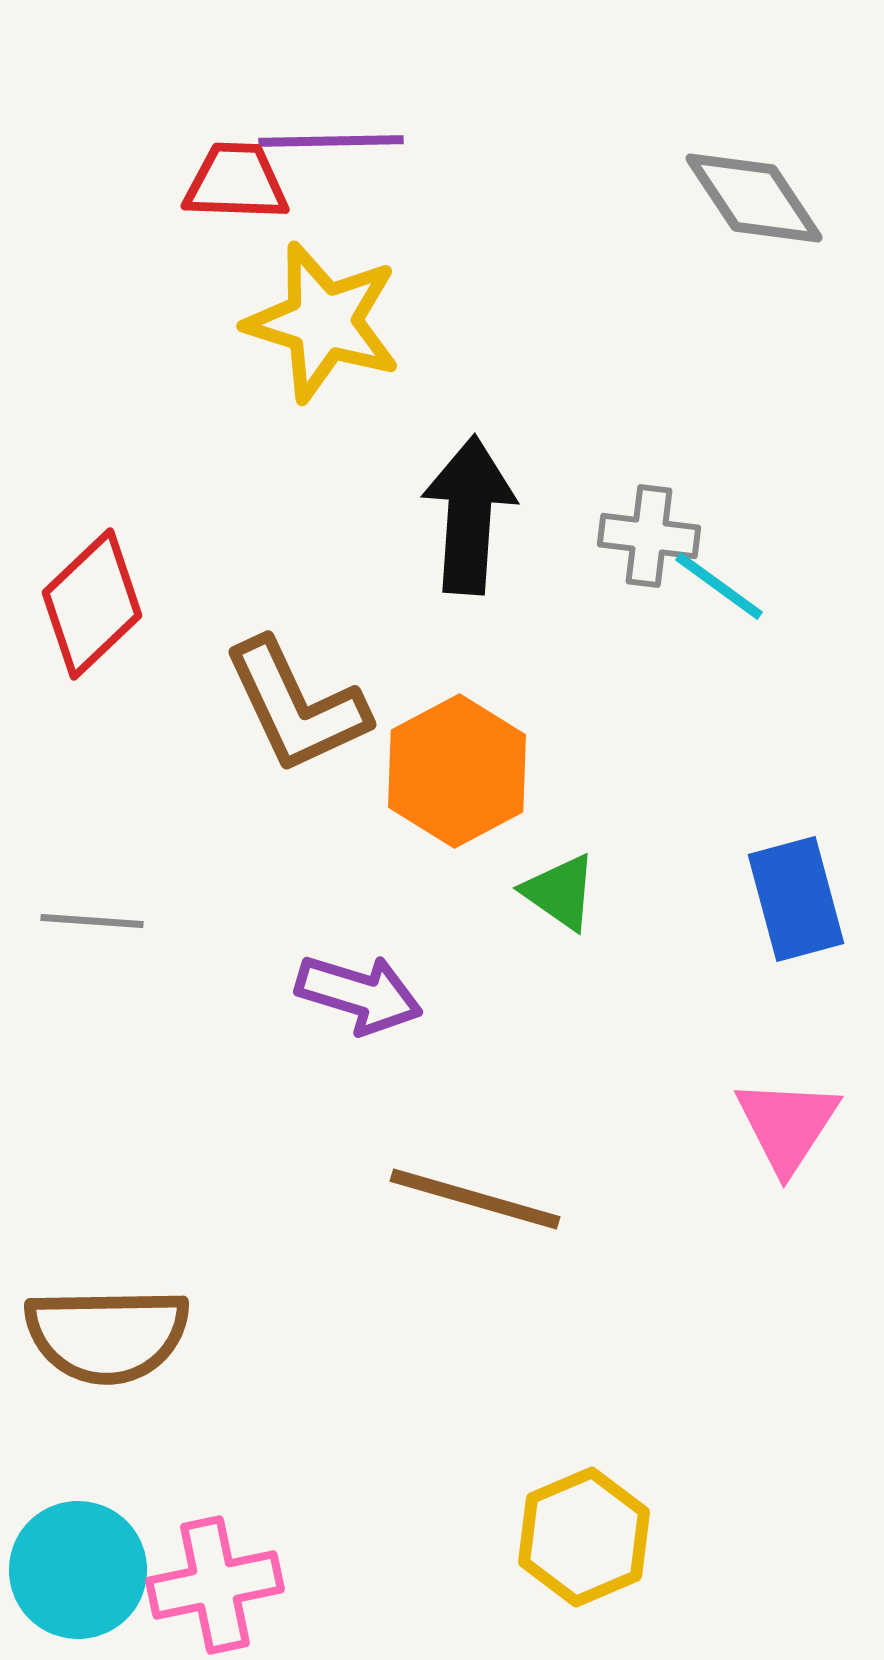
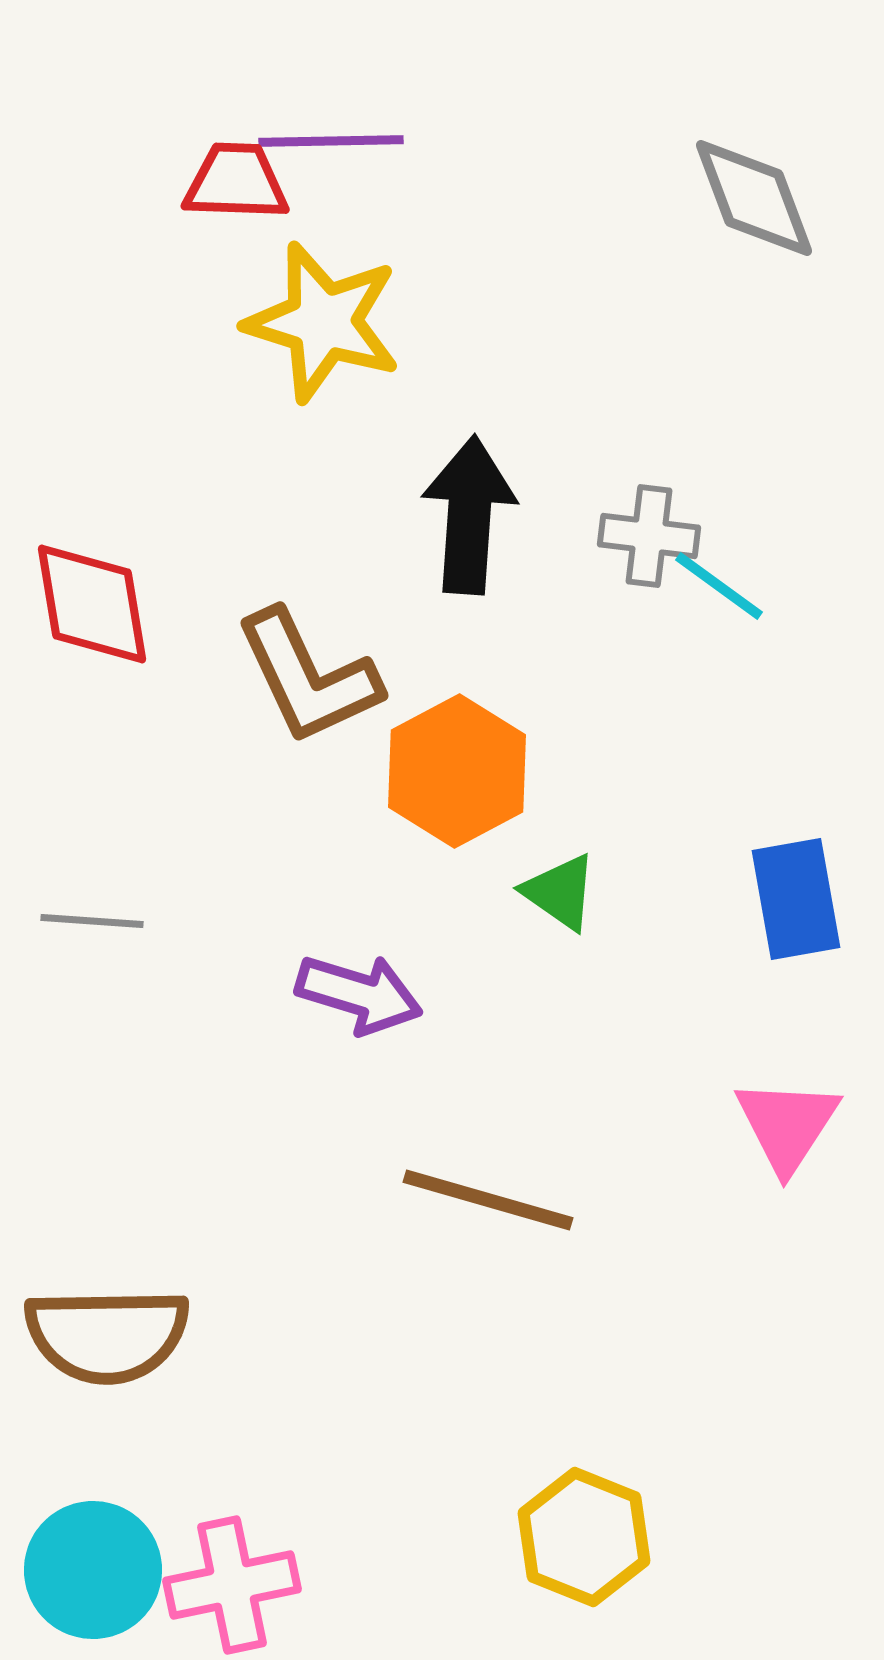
gray diamond: rotated 13 degrees clockwise
red diamond: rotated 56 degrees counterclockwise
brown L-shape: moved 12 px right, 29 px up
blue rectangle: rotated 5 degrees clockwise
brown line: moved 13 px right, 1 px down
yellow hexagon: rotated 15 degrees counterclockwise
cyan circle: moved 15 px right
pink cross: moved 17 px right
